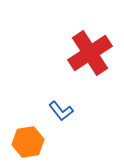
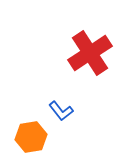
orange hexagon: moved 3 px right, 5 px up
